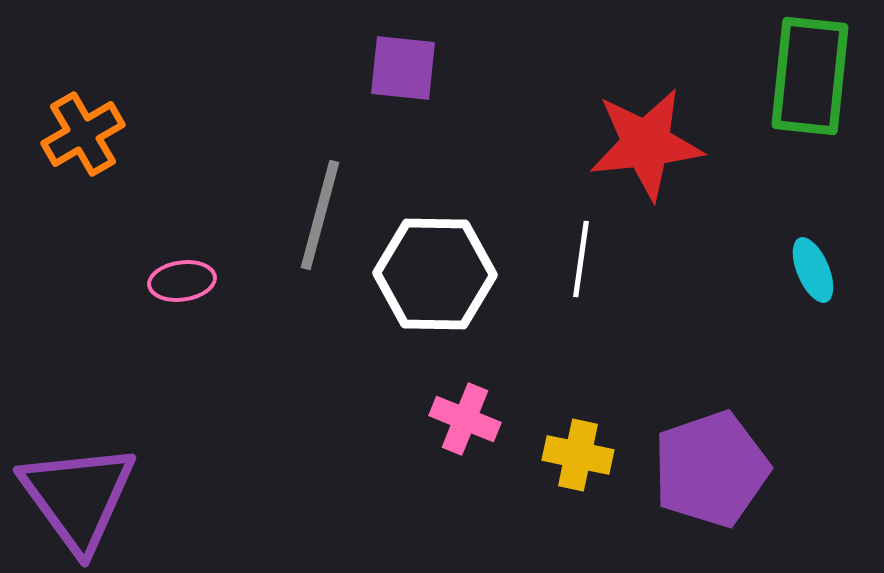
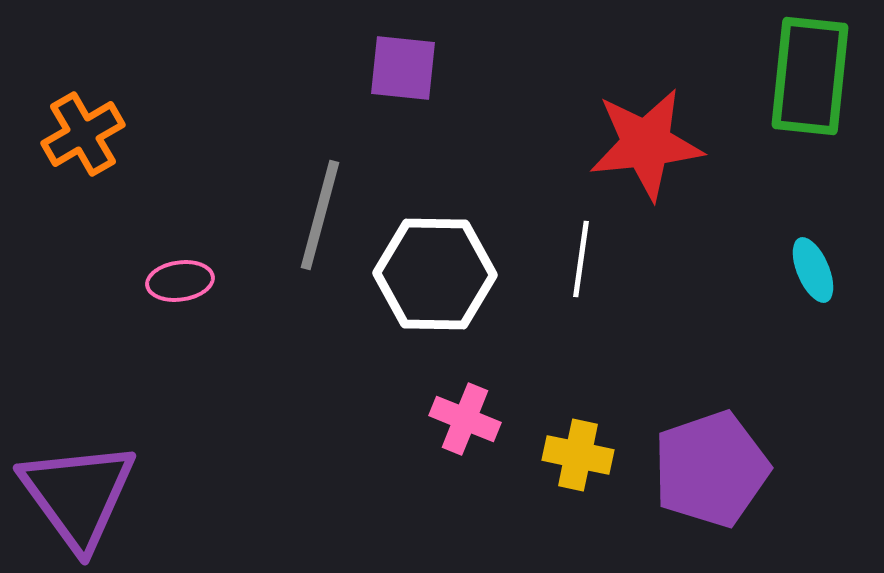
pink ellipse: moved 2 px left
purple triangle: moved 2 px up
